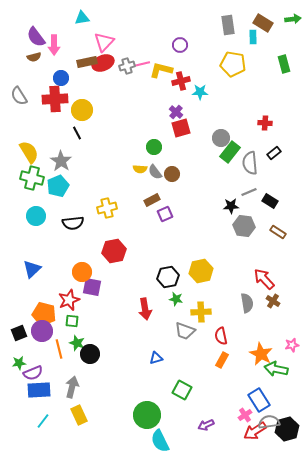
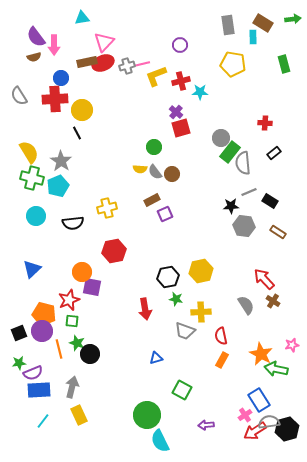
yellow L-shape at (161, 70): moved 5 px left, 6 px down; rotated 35 degrees counterclockwise
gray semicircle at (250, 163): moved 7 px left
gray semicircle at (247, 303): moved 1 px left, 2 px down; rotated 24 degrees counterclockwise
purple arrow at (206, 425): rotated 21 degrees clockwise
